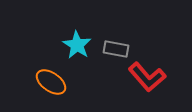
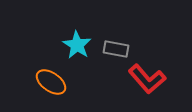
red L-shape: moved 2 px down
